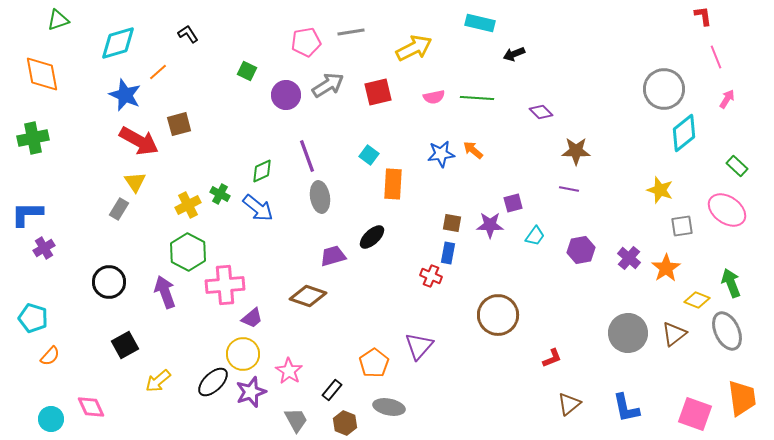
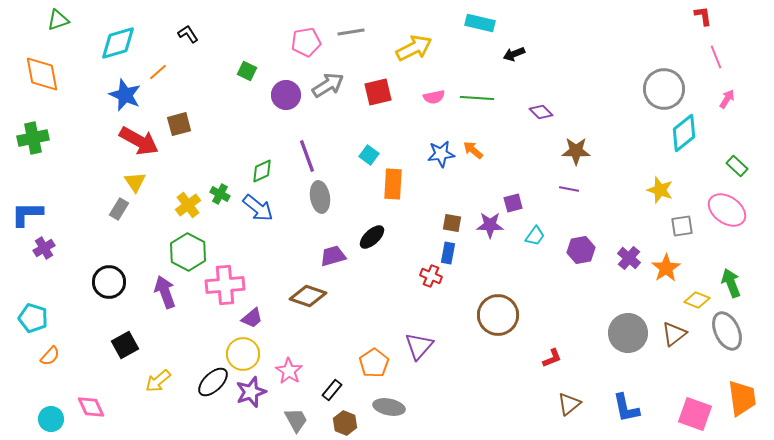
yellow cross at (188, 205): rotated 10 degrees counterclockwise
